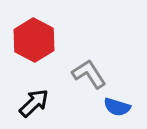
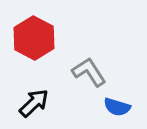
red hexagon: moved 2 px up
gray L-shape: moved 2 px up
